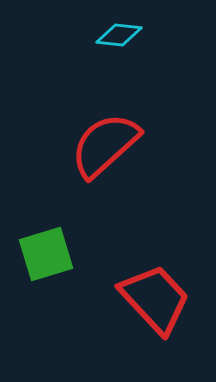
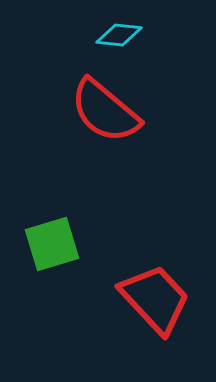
red semicircle: moved 34 px up; rotated 98 degrees counterclockwise
green square: moved 6 px right, 10 px up
